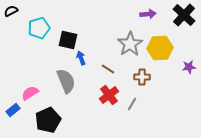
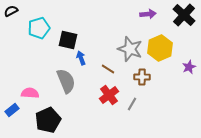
gray star: moved 5 px down; rotated 20 degrees counterclockwise
yellow hexagon: rotated 20 degrees counterclockwise
purple star: rotated 16 degrees counterclockwise
pink semicircle: rotated 36 degrees clockwise
blue rectangle: moved 1 px left
